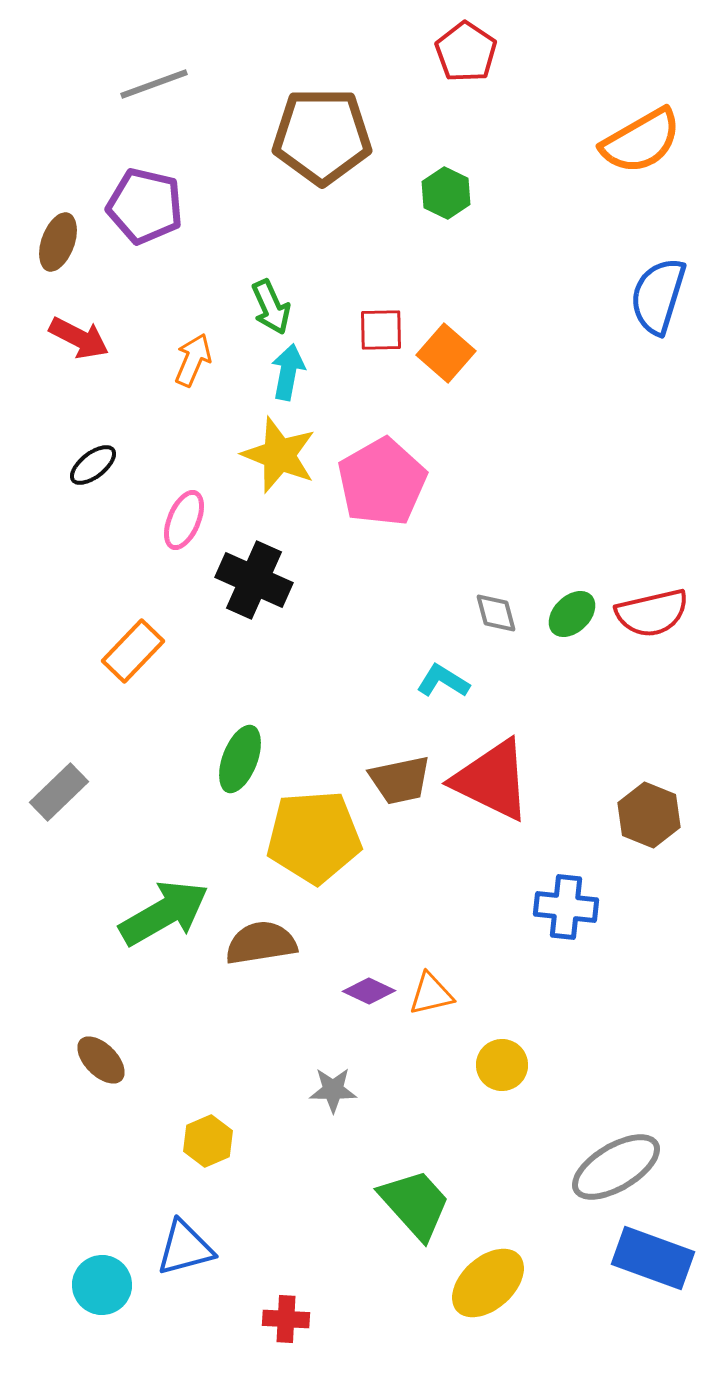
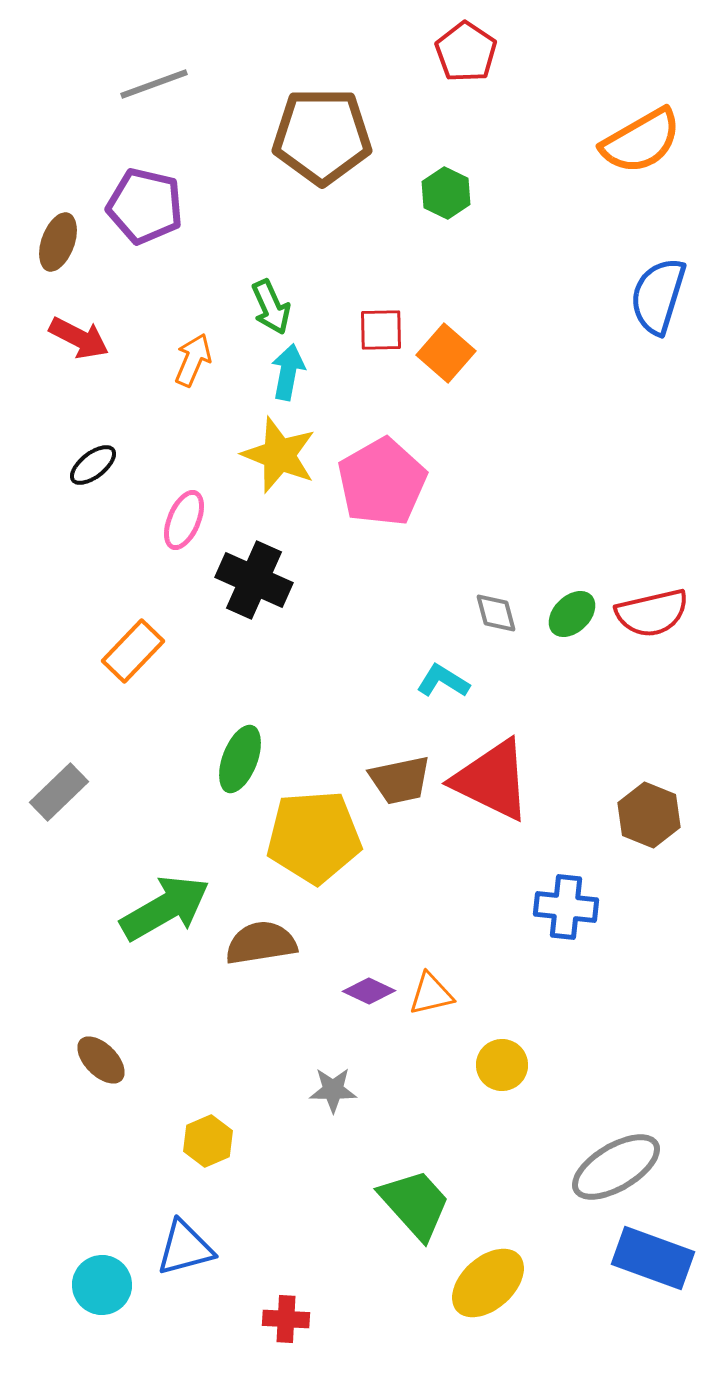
green arrow at (164, 913): moved 1 px right, 5 px up
